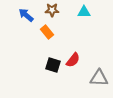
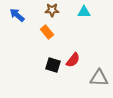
blue arrow: moved 9 px left
